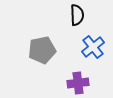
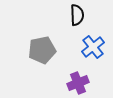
purple cross: rotated 15 degrees counterclockwise
